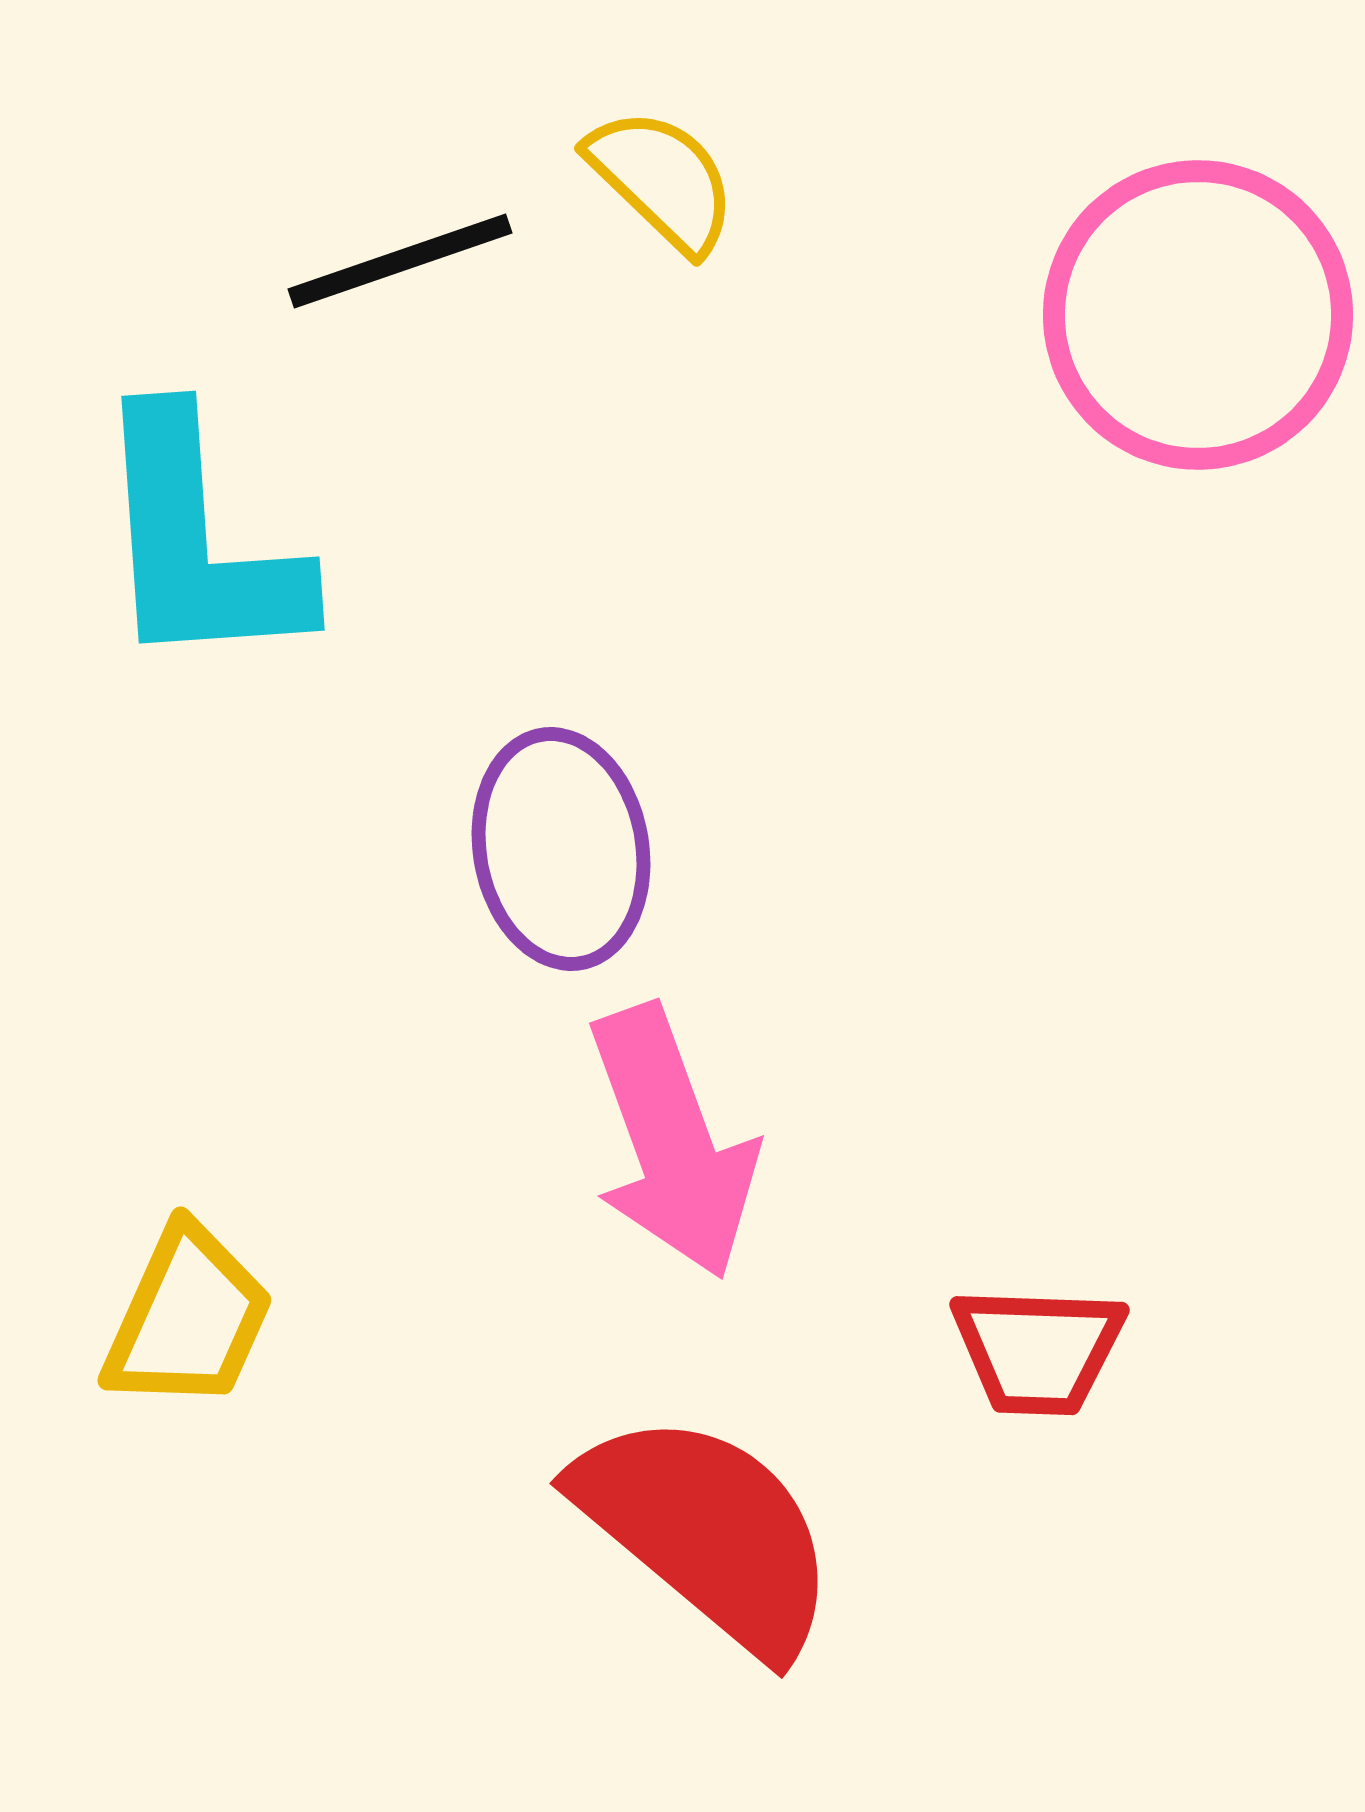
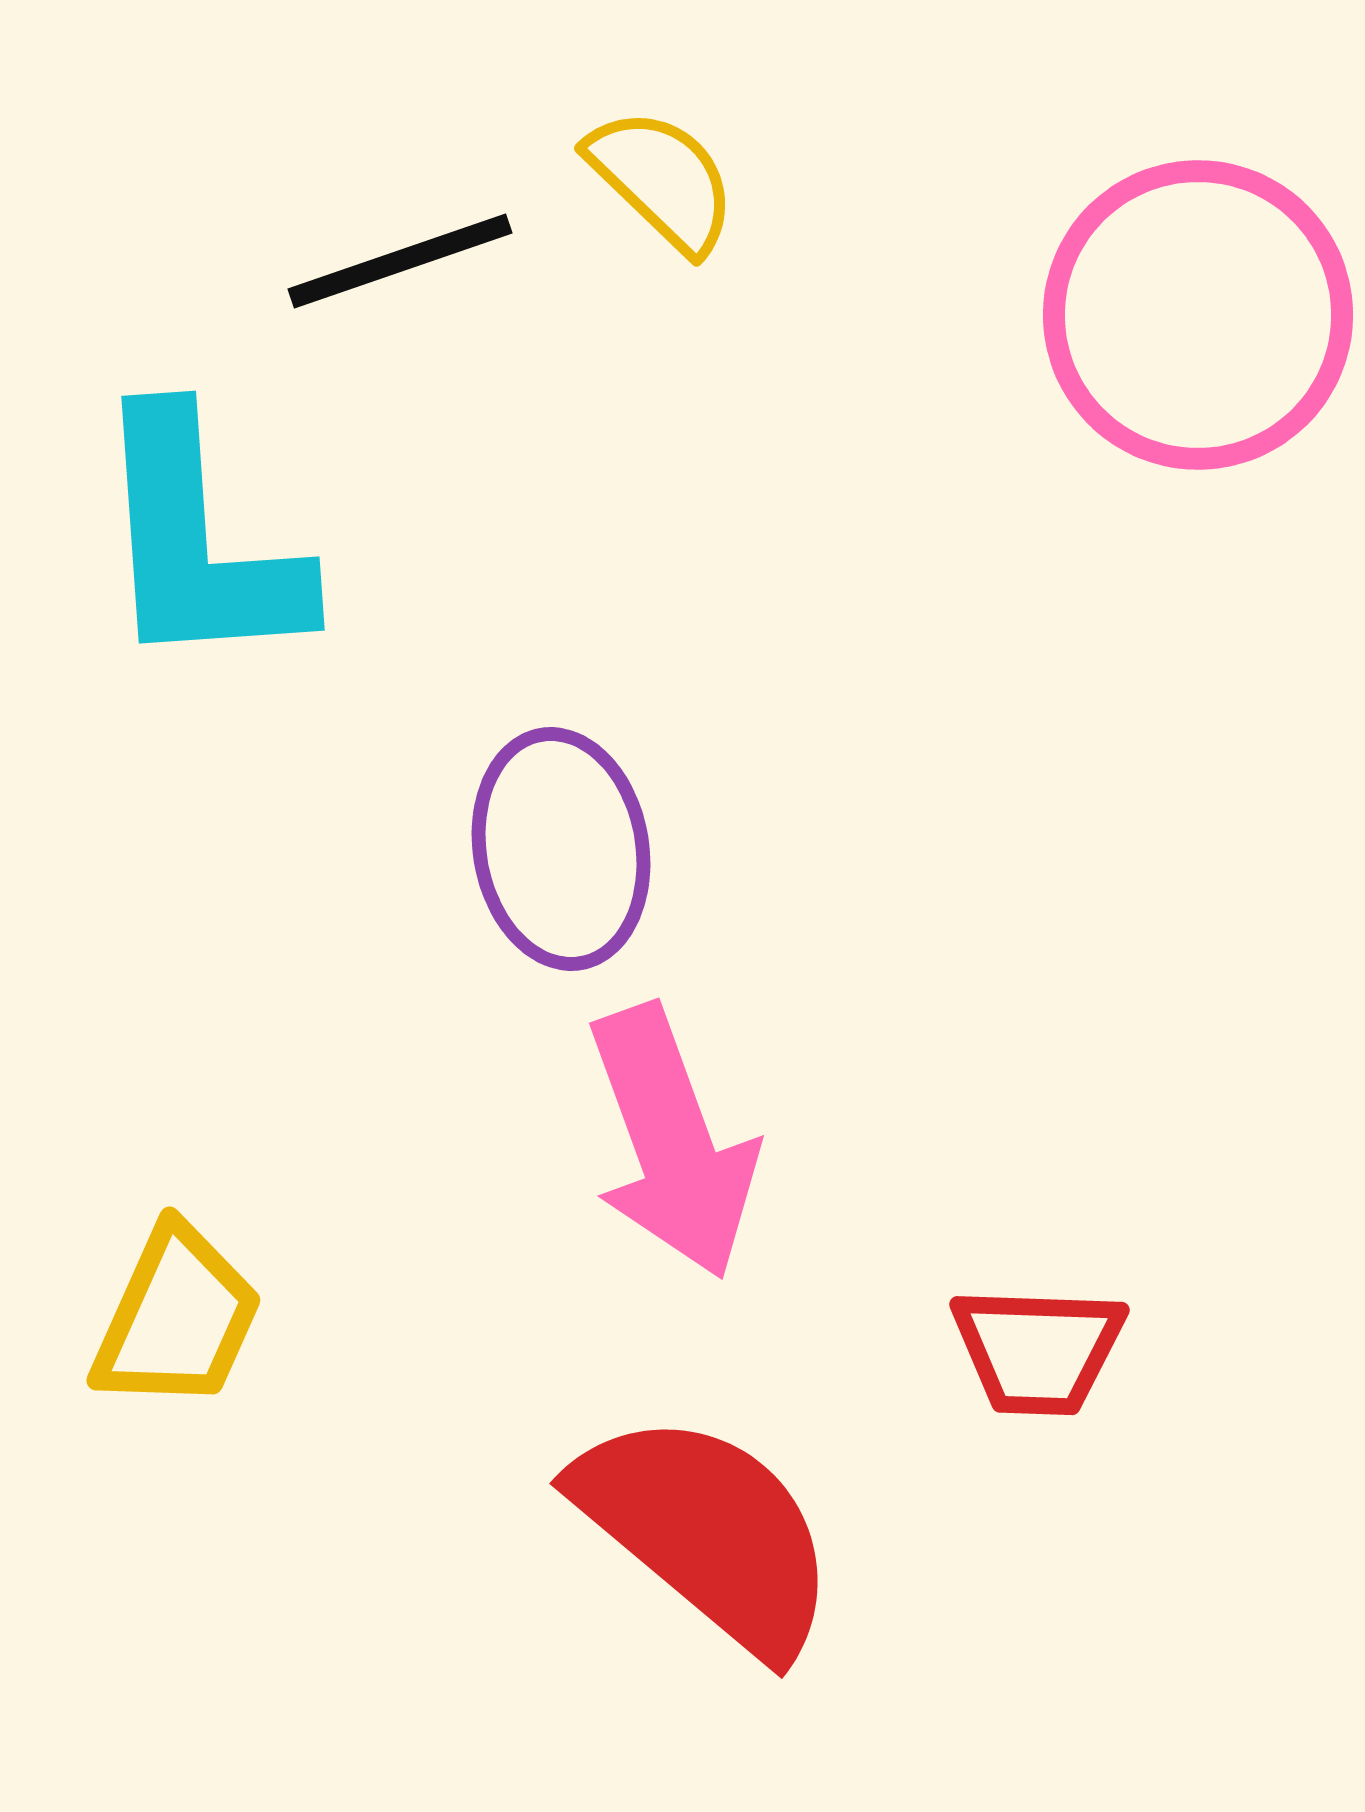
yellow trapezoid: moved 11 px left
